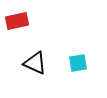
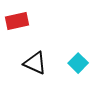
cyan square: rotated 36 degrees counterclockwise
